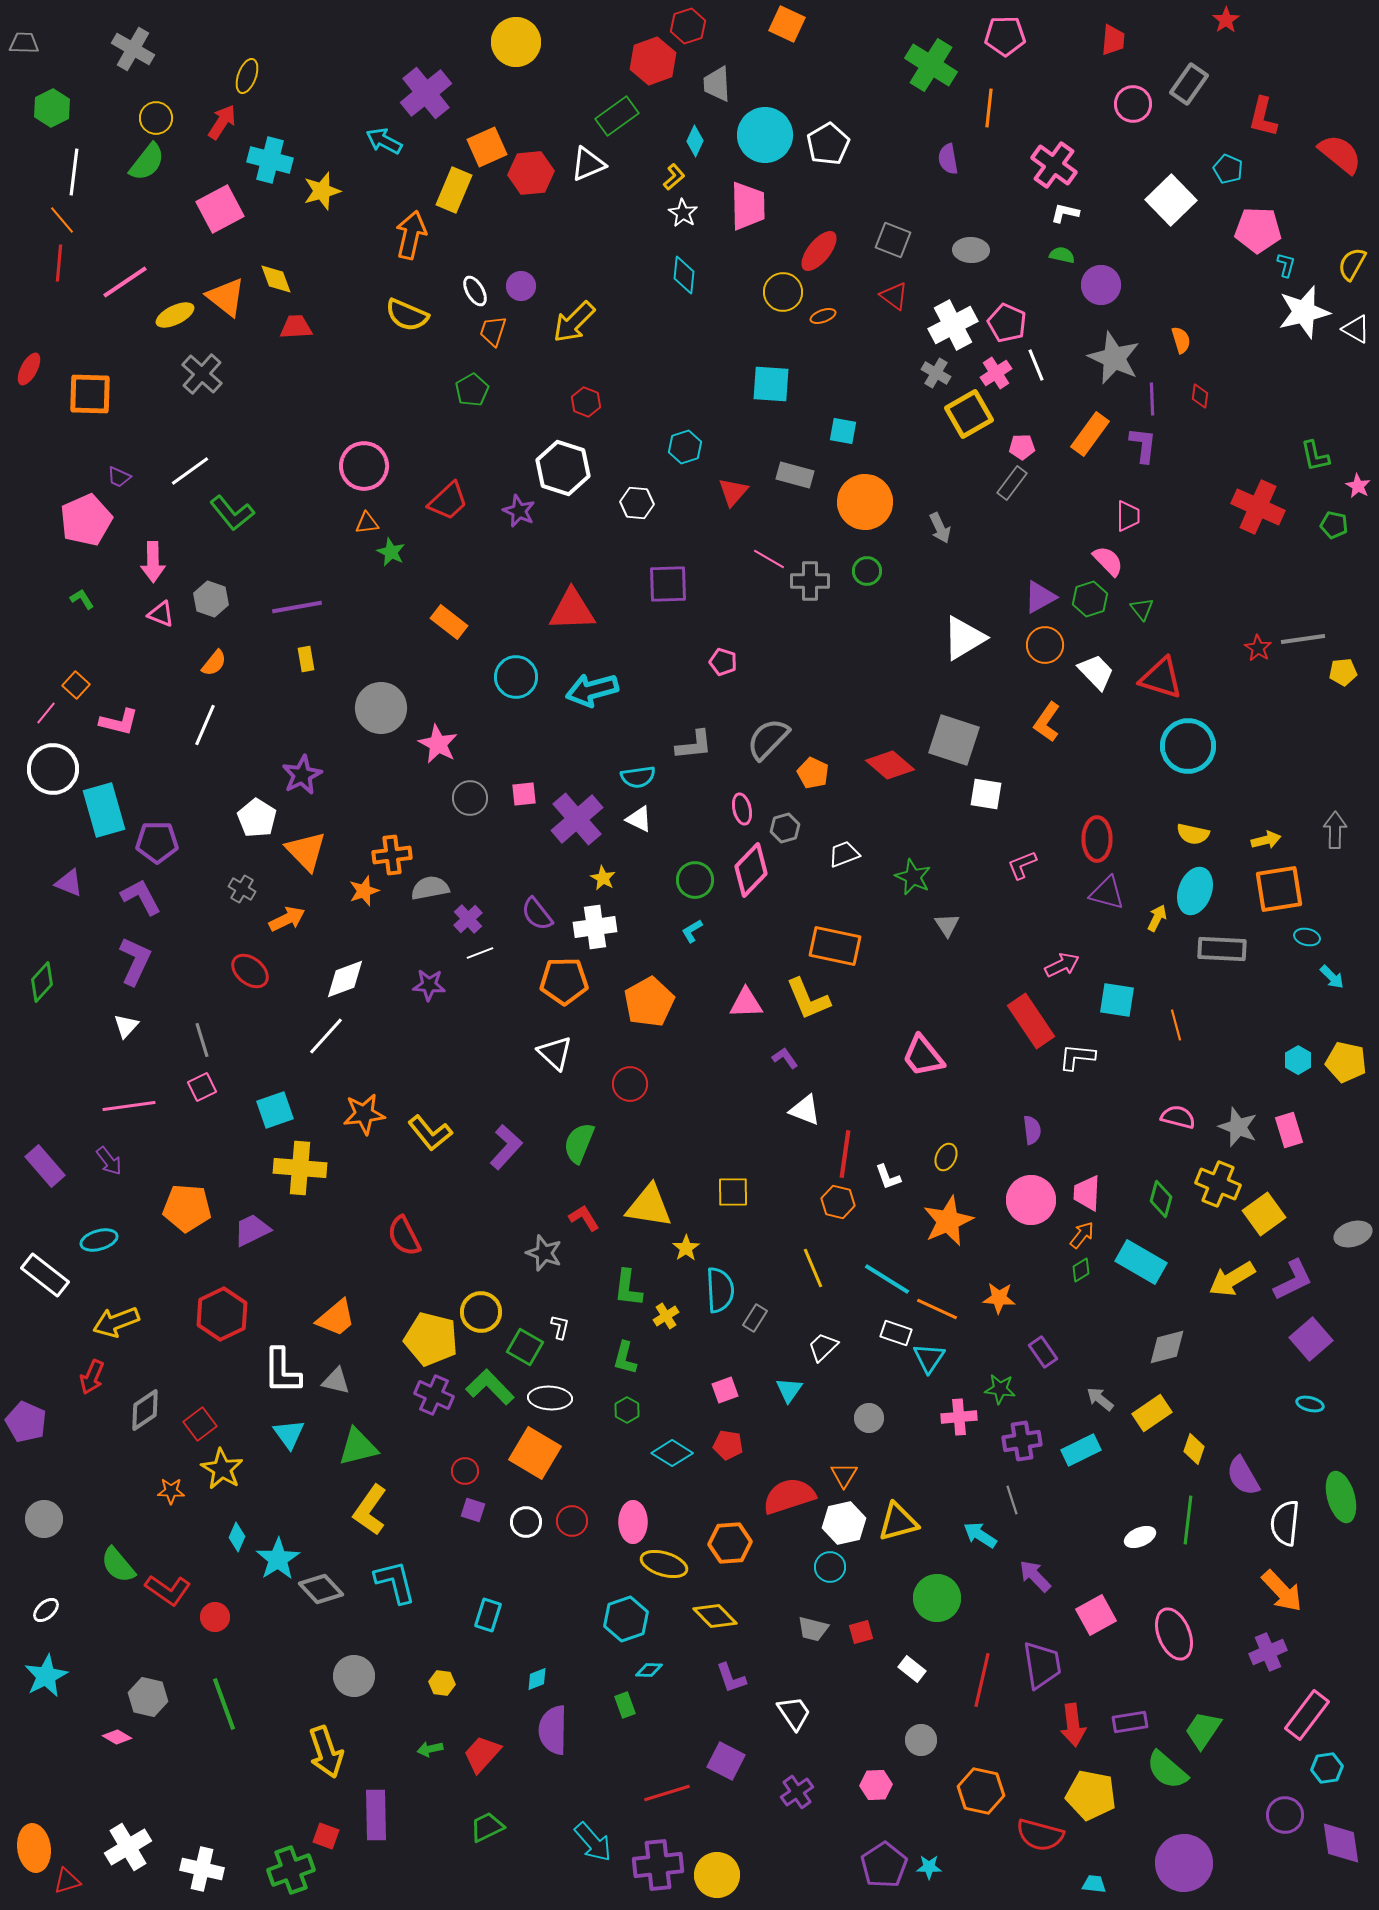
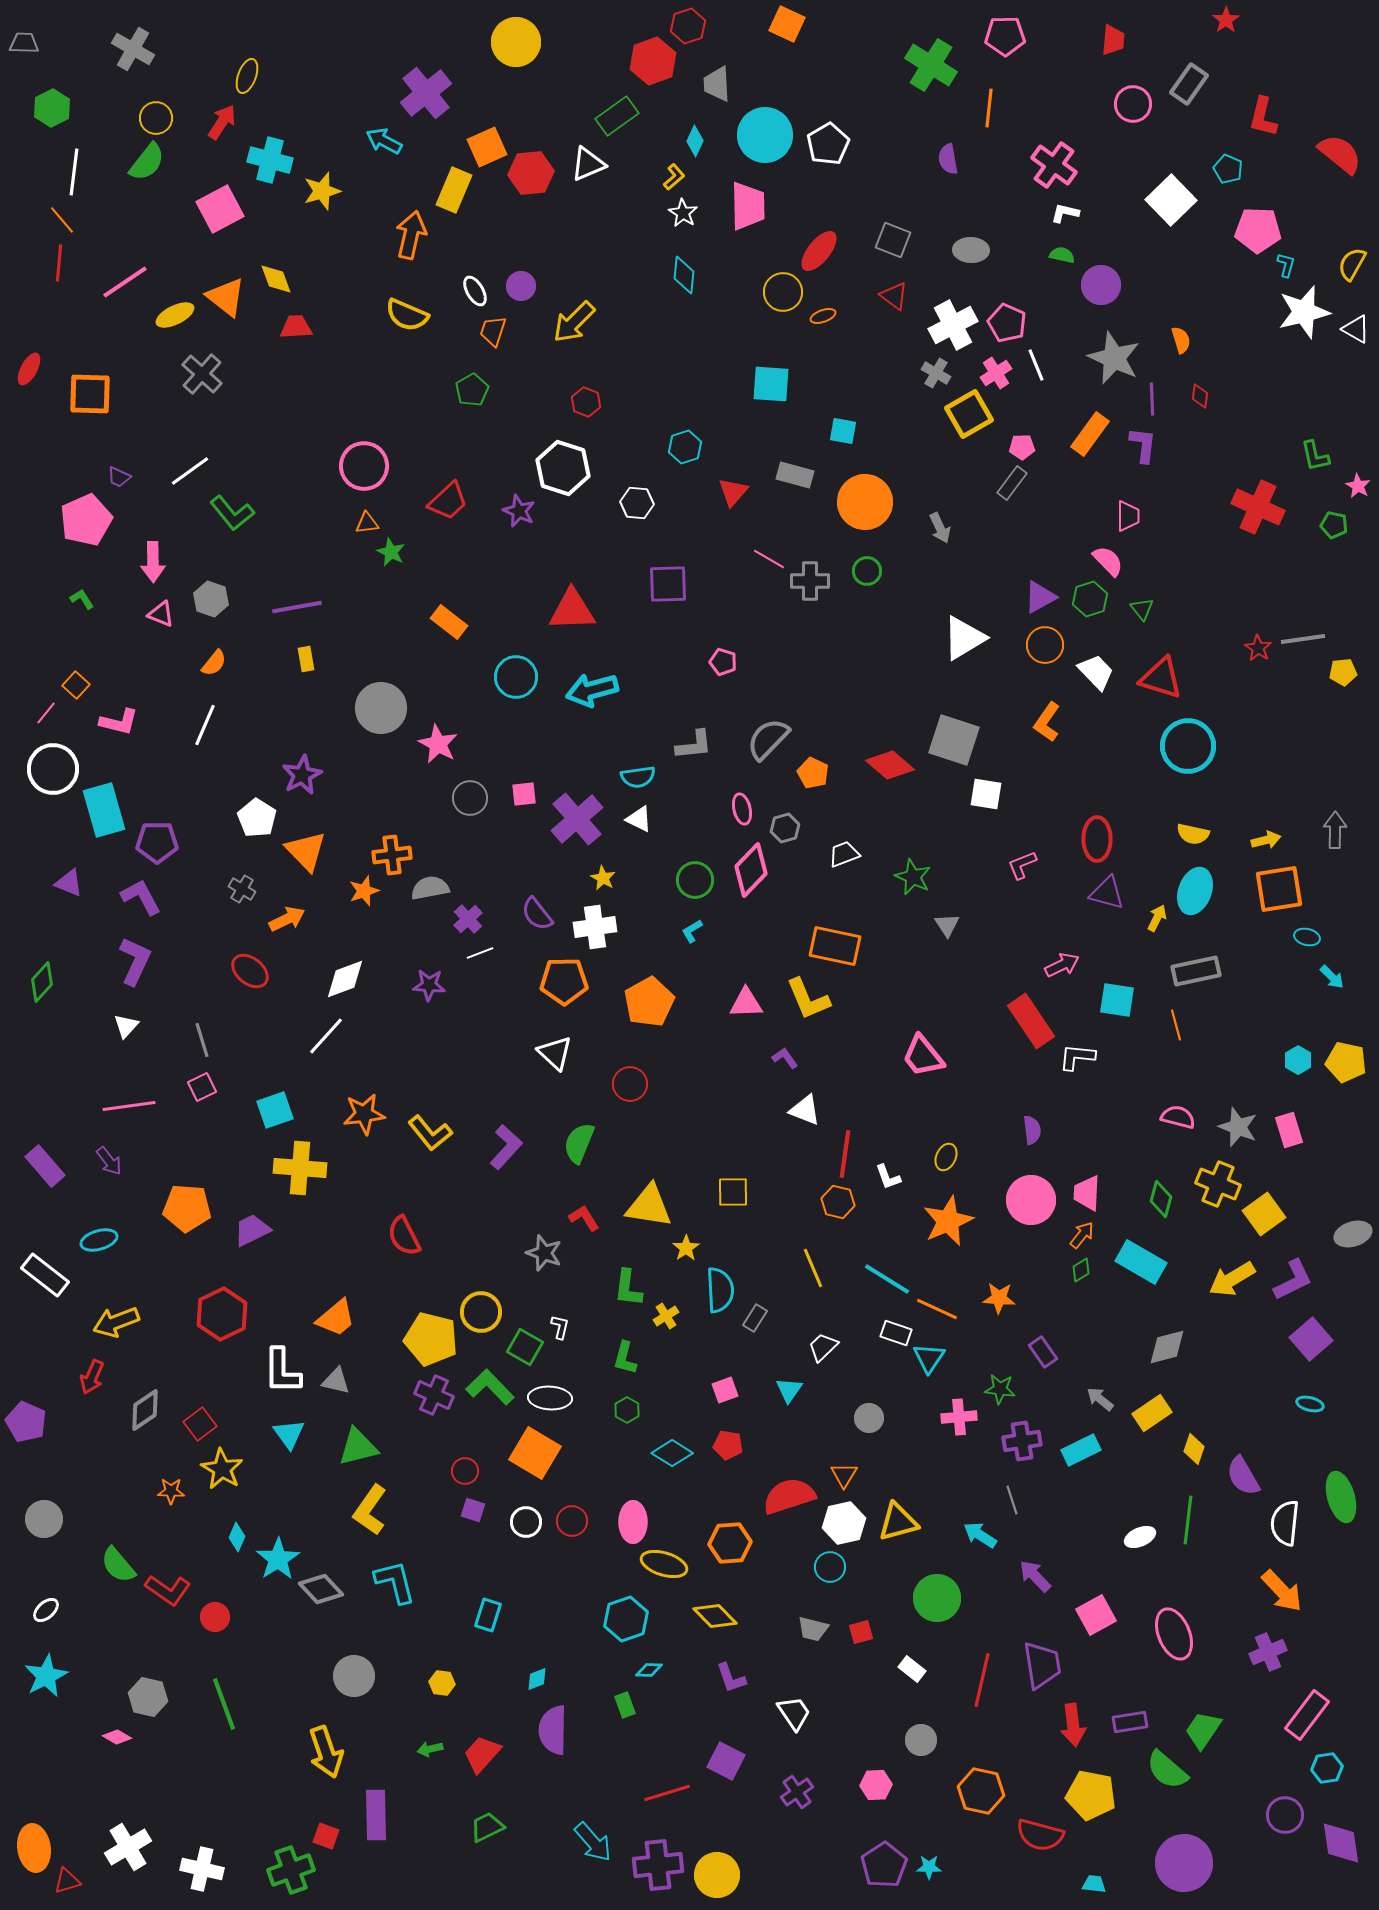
gray rectangle at (1222, 949): moved 26 px left, 22 px down; rotated 15 degrees counterclockwise
